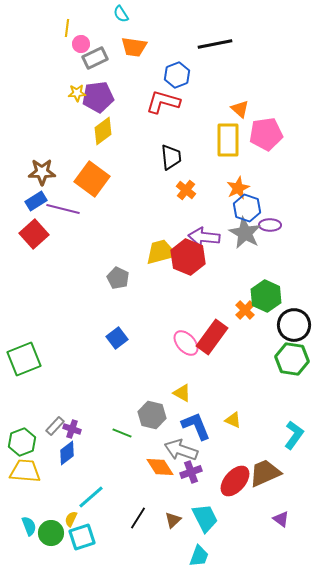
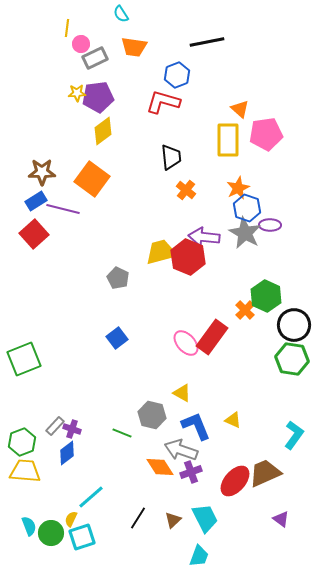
black line at (215, 44): moved 8 px left, 2 px up
